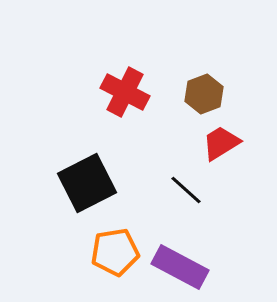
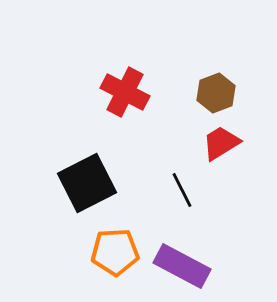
brown hexagon: moved 12 px right, 1 px up
black line: moved 4 px left; rotated 21 degrees clockwise
orange pentagon: rotated 6 degrees clockwise
purple rectangle: moved 2 px right, 1 px up
